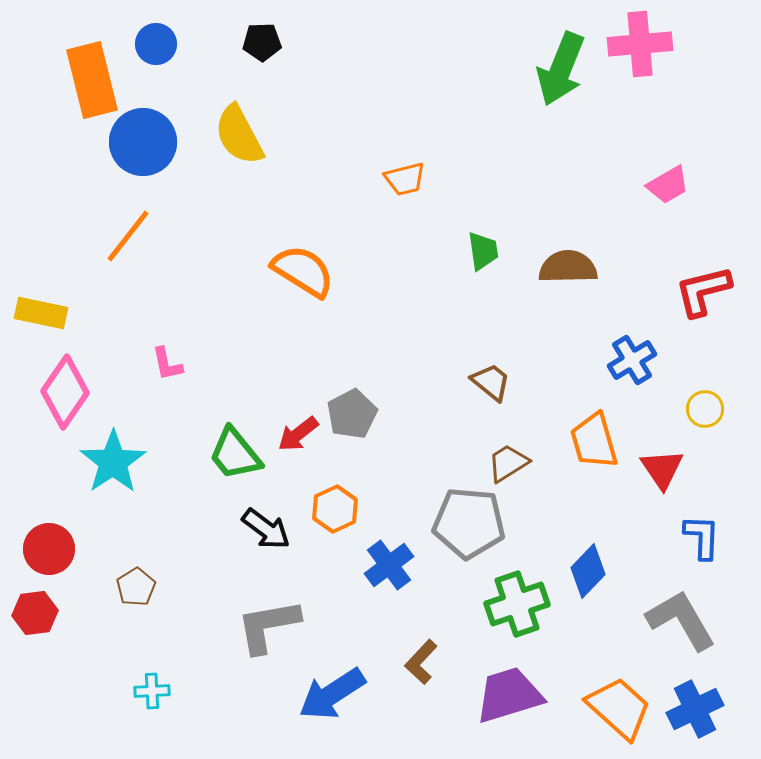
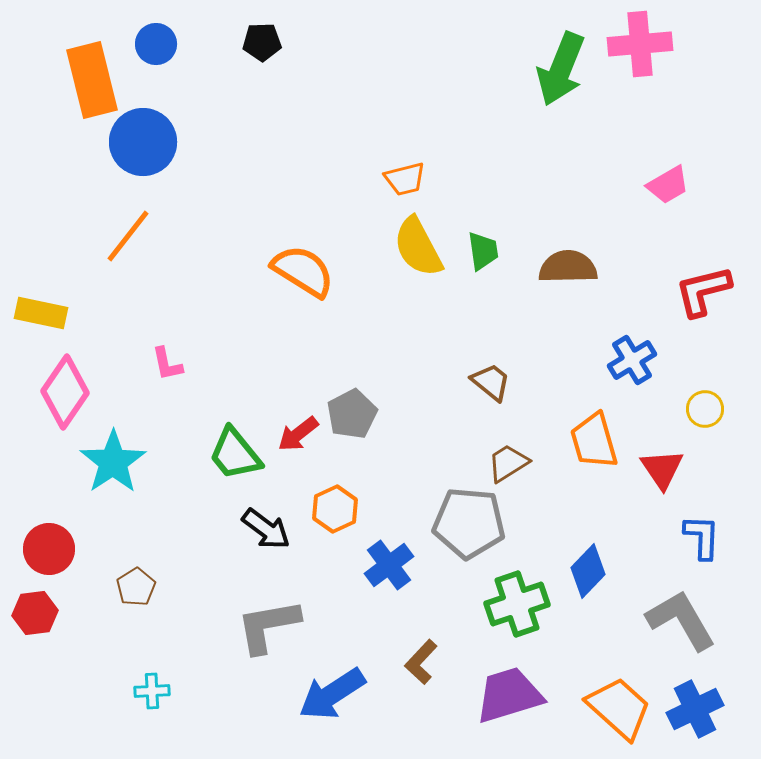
yellow semicircle at (239, 135): moved 179 px right, 112 px down
